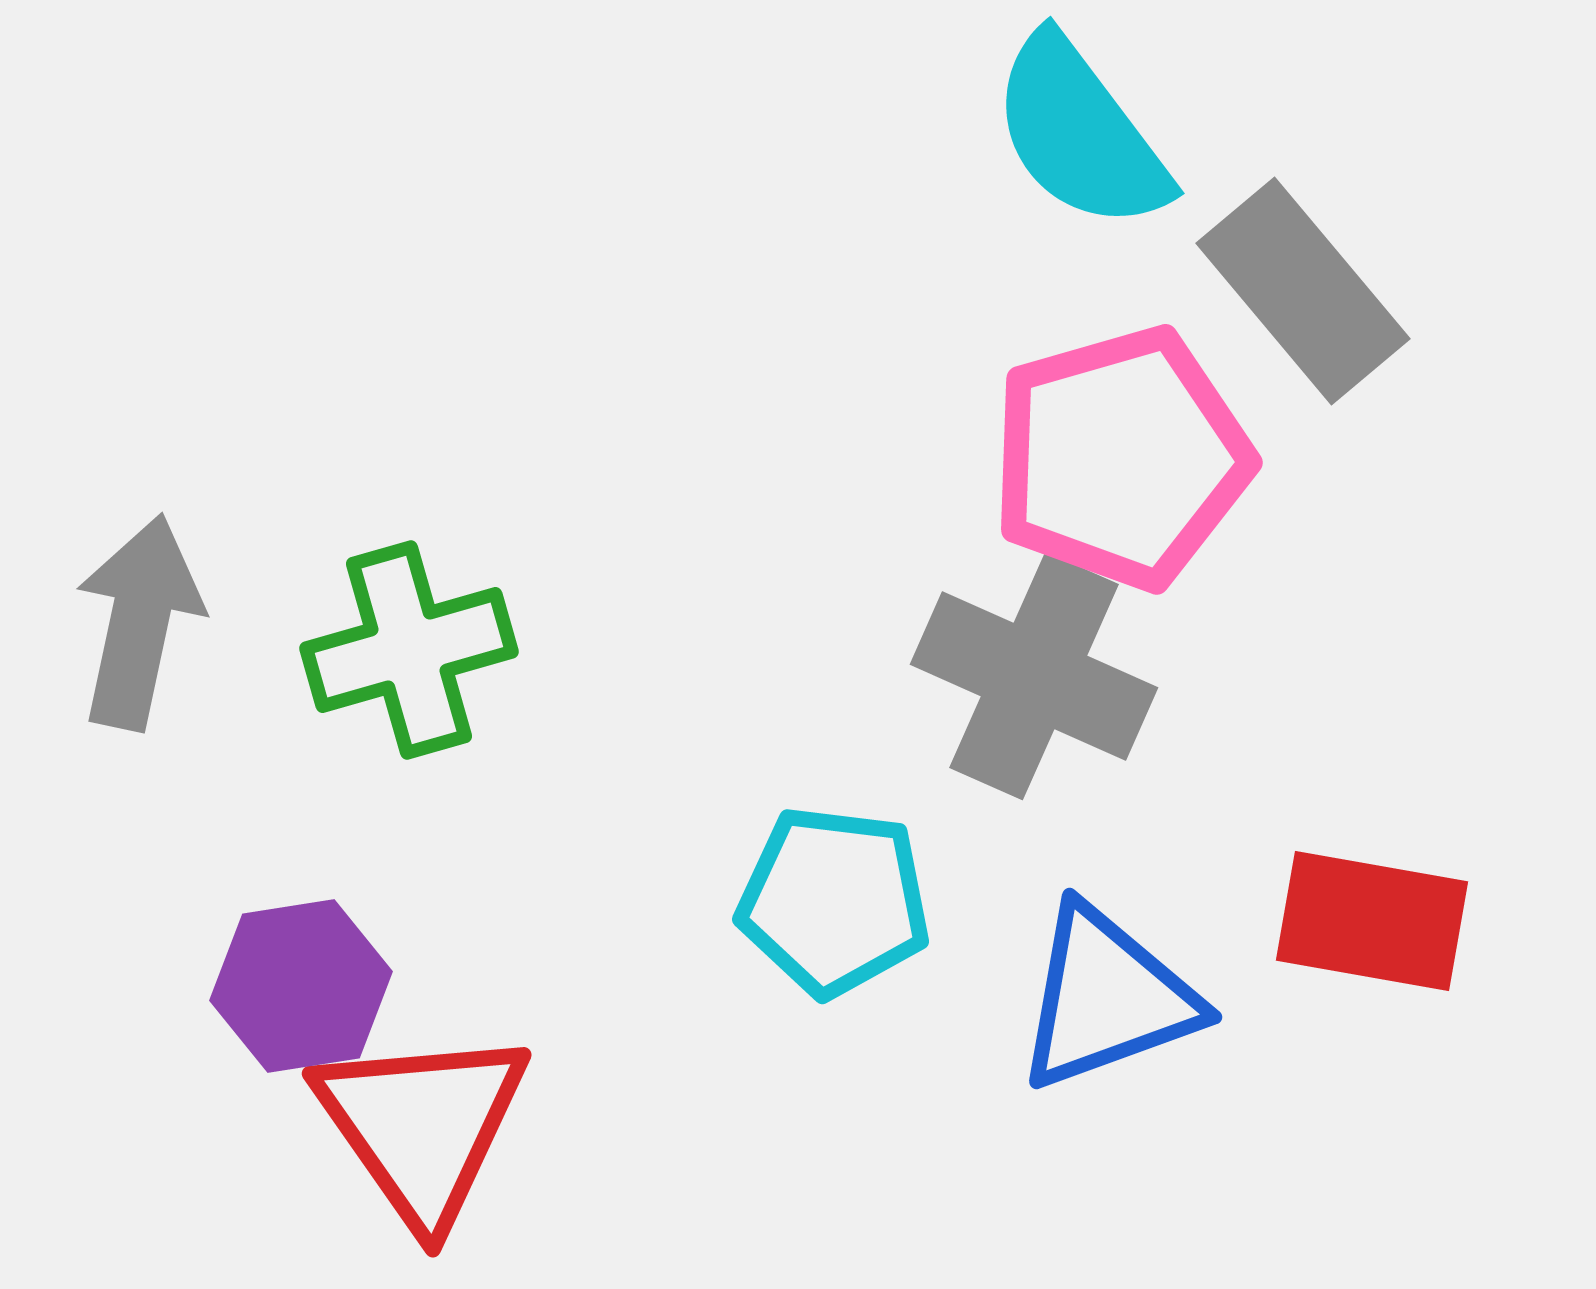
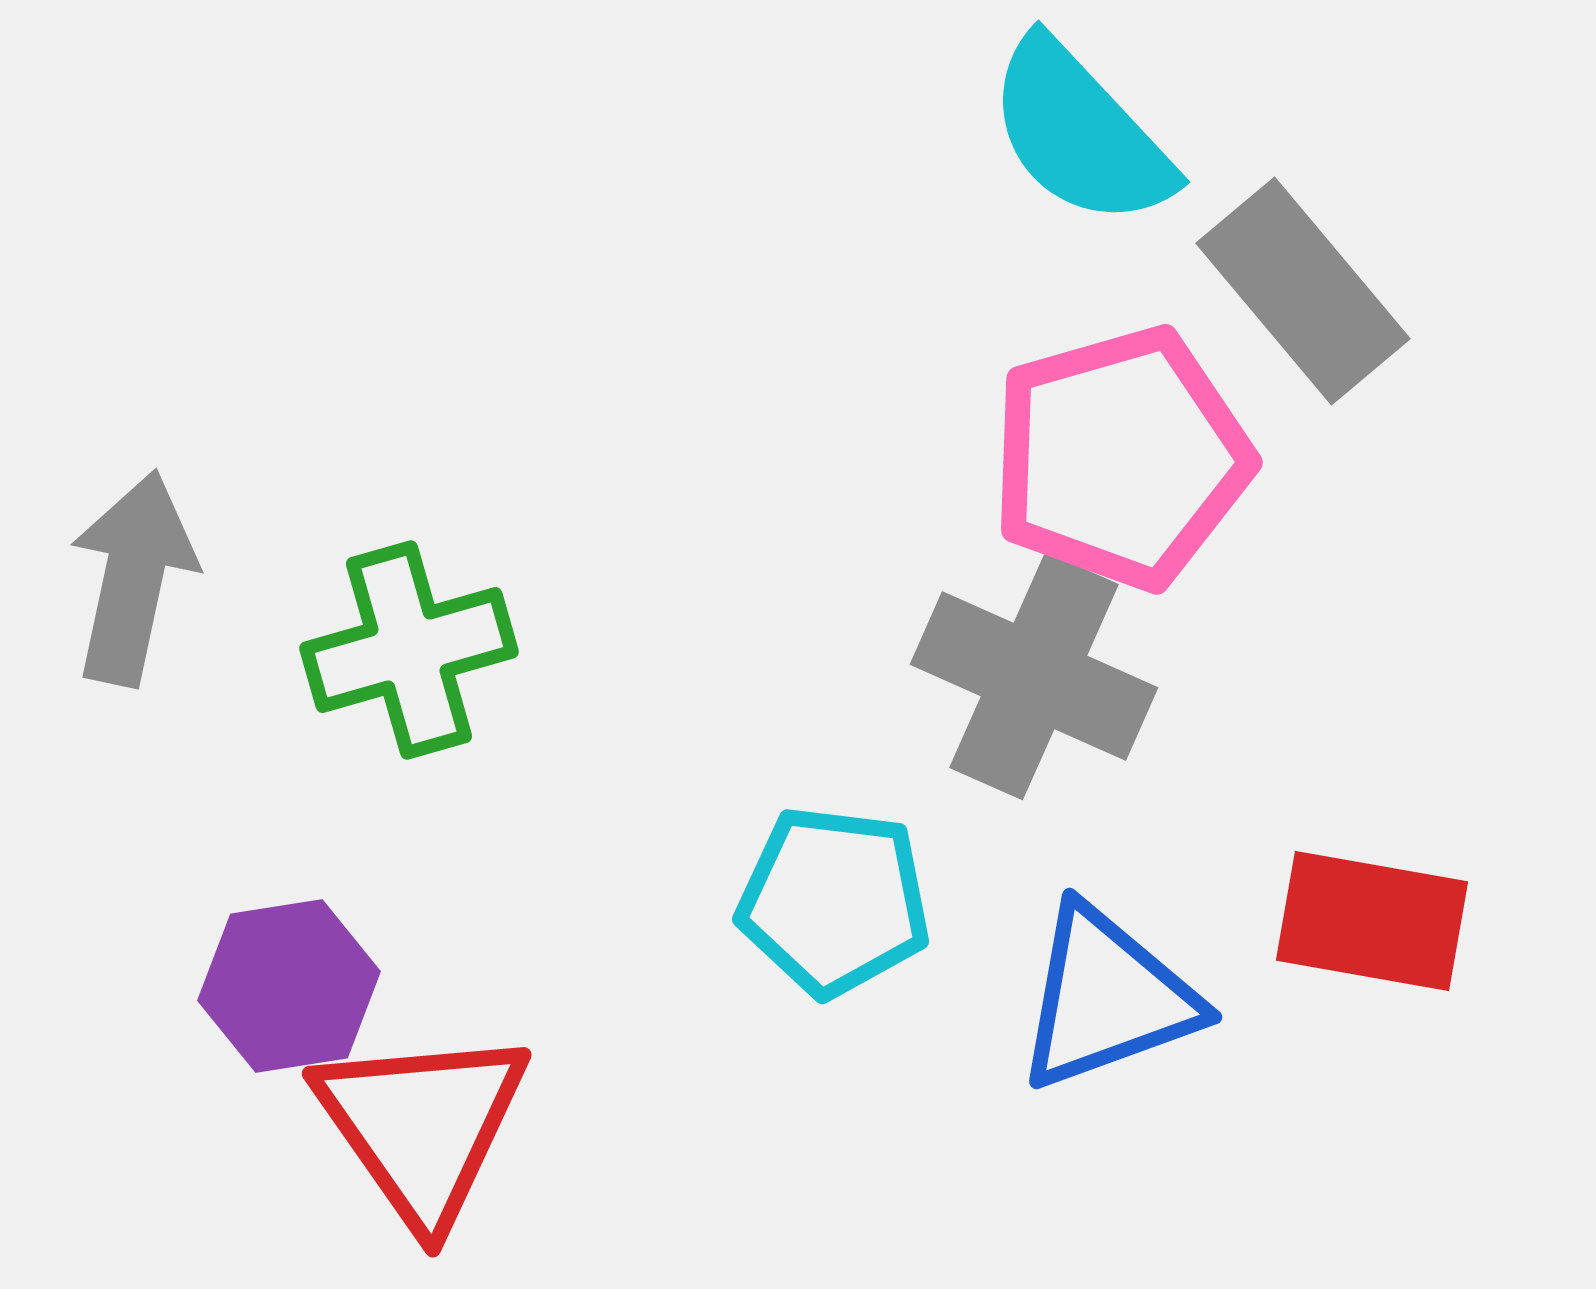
cyan semicircle: rotated 6 degrees counterclockwise
gray arrow: moved 6 px left, 44 px up
purple hexagon: moved 12 px left
